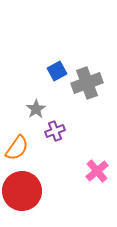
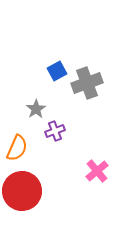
orange semicircle: rotated 12 degrees counterclockwise
